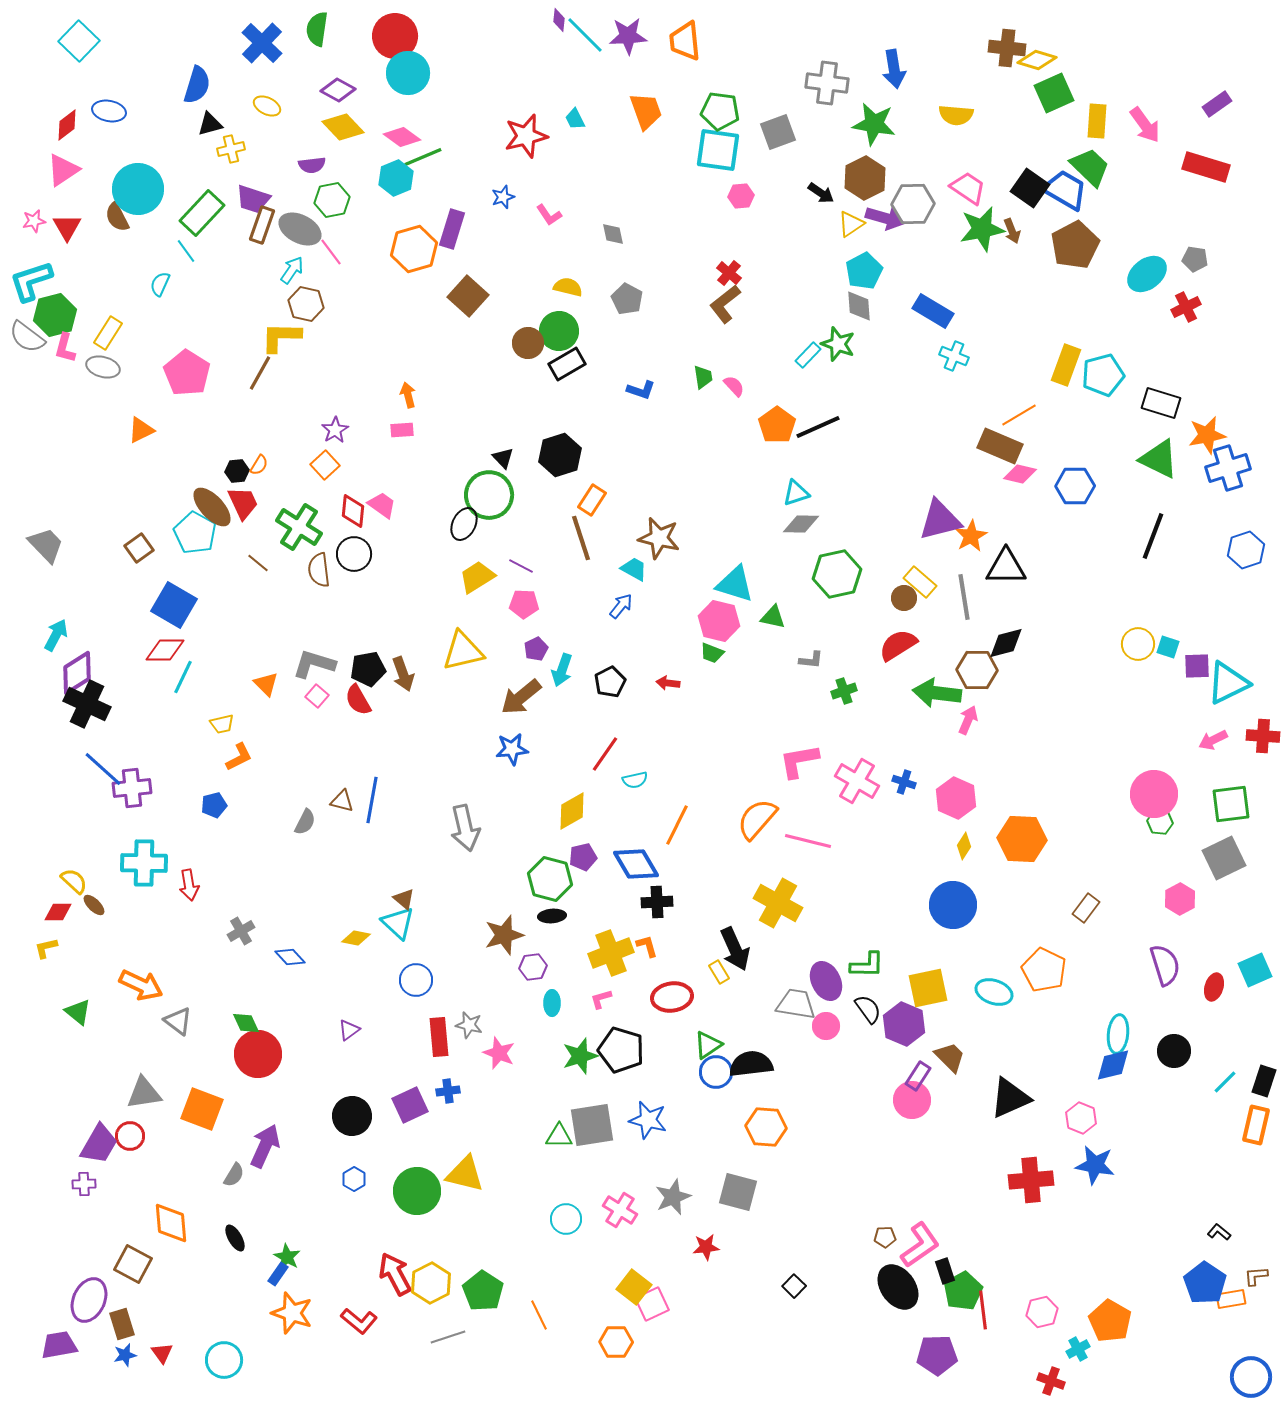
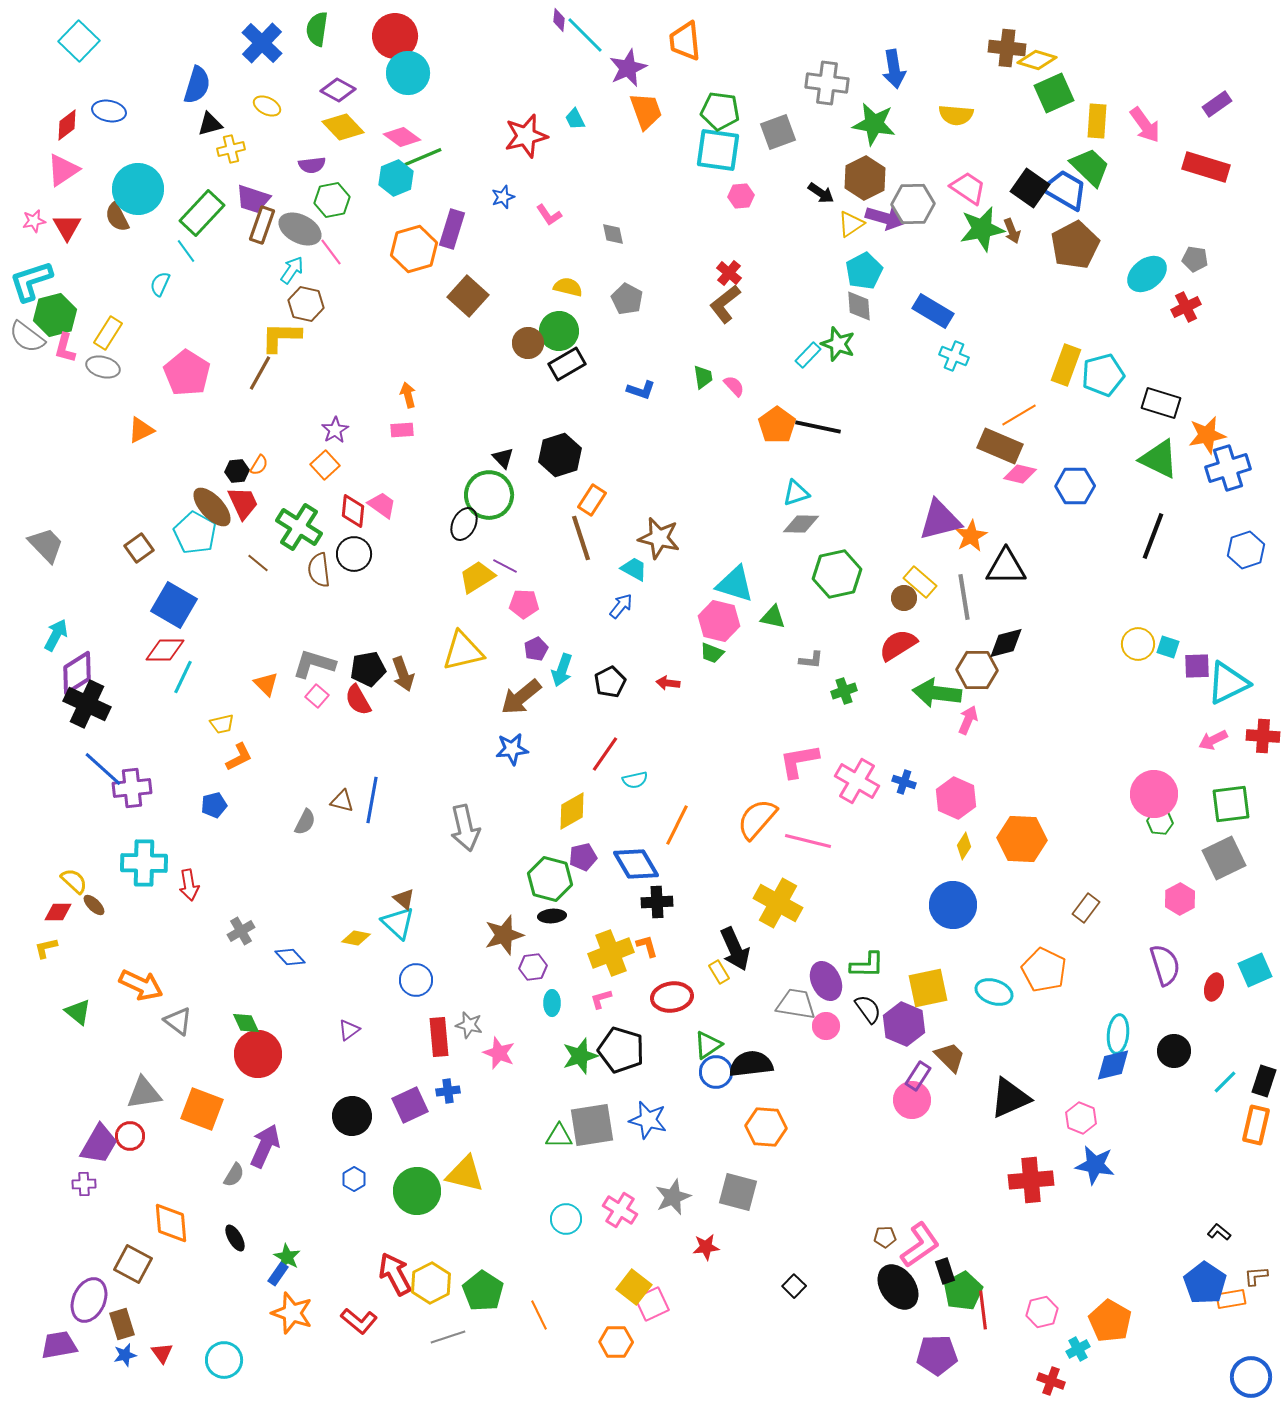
purple star at (628, 36): moved 32 px down; rotated 21 degrees counterclockwise
black line at (818, 427): rotated 36 degrees clockwise
purple line at (521, 566): moved 16 px left
